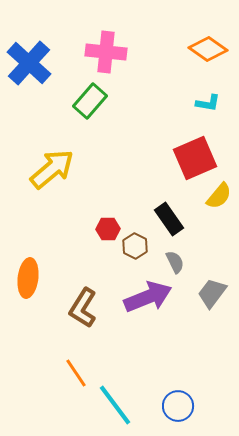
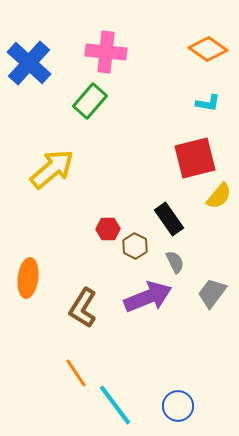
red square: rotated 9 degrees clockwise
